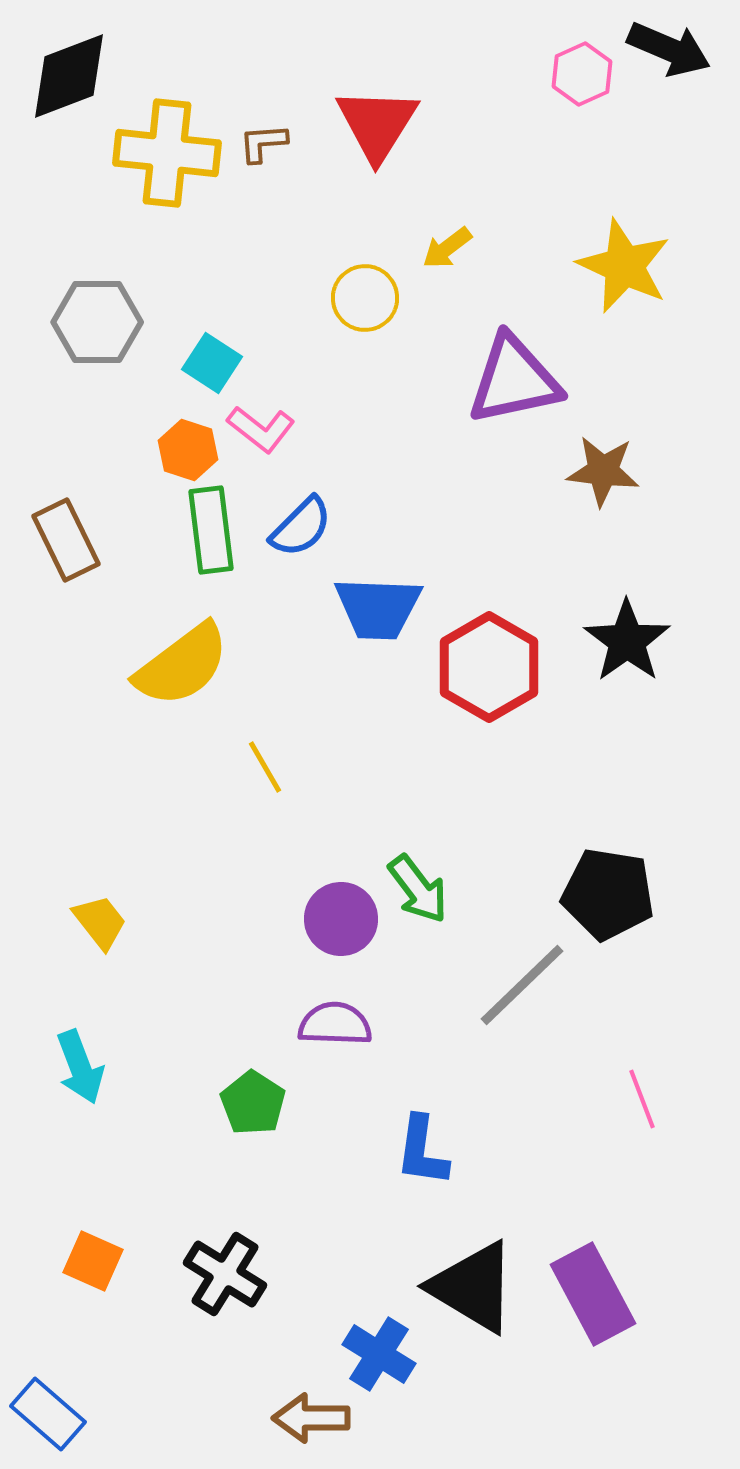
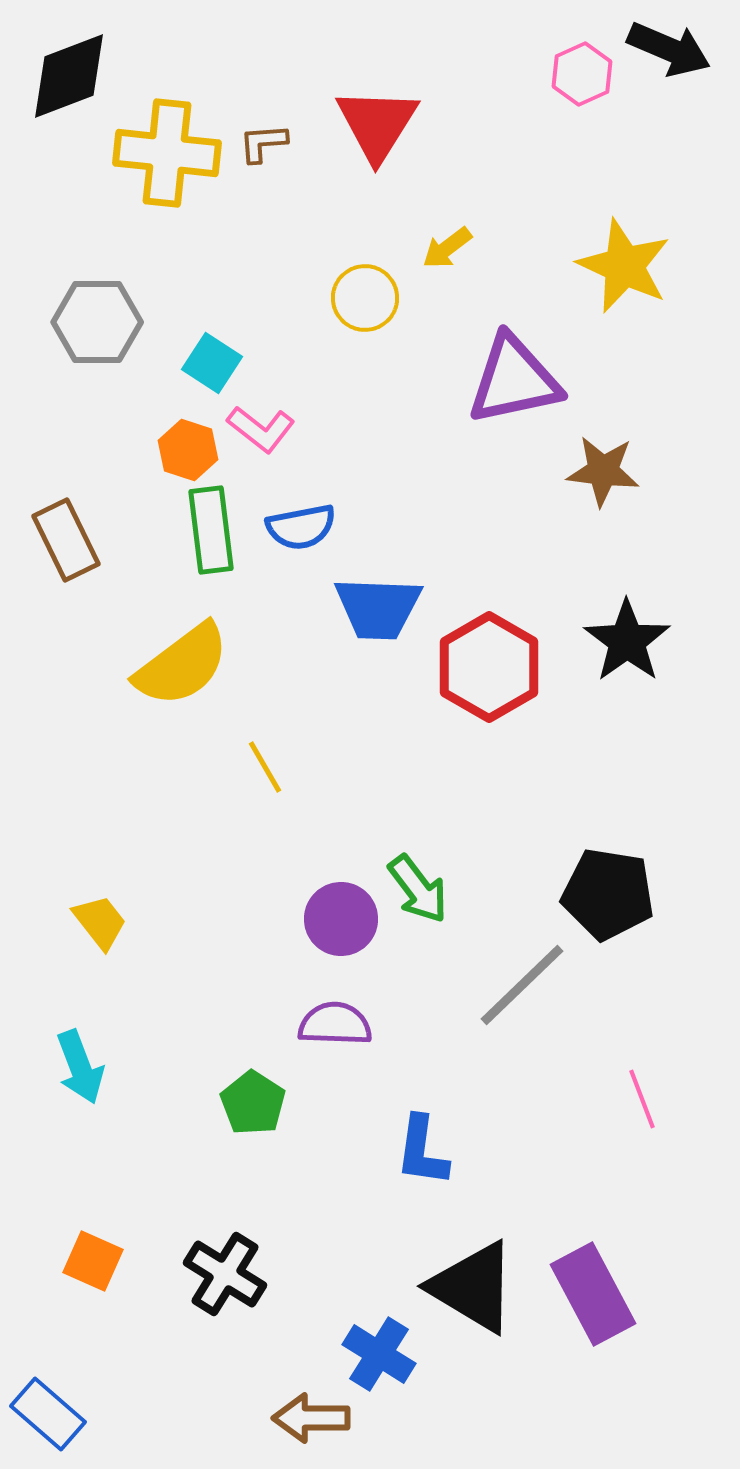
blue semicircle: rotated 34 degrees clockwise
